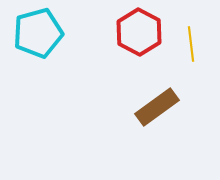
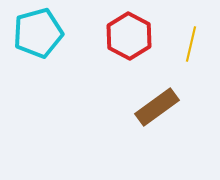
red hexagon: moved 10 px left, 4 px down
yellow line: rotated 20 degrees clockwise
